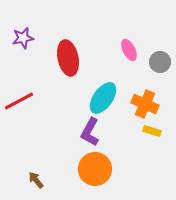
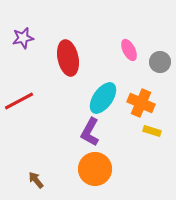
orange cross: moved 4 px left, 1 px up
